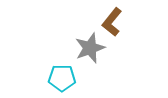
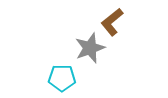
brown L-shape: rotated 12 degrees clockwise
